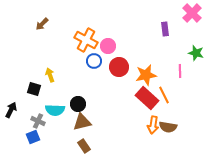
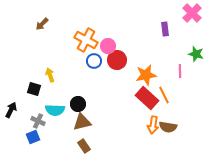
green star: moved 1 px down
red circle: moved 2 px left, 7 px up
